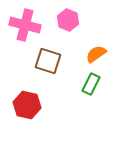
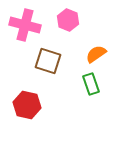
green rectangle: rotated 45 degrees counterclockwise
